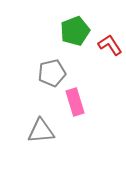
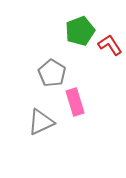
green pentagon: moved 5 px right
gray pentagon: rotated 28 degrees counterclockwise
gray triangle: moved 9 px up; rotated 20 degrees counterclockwise
